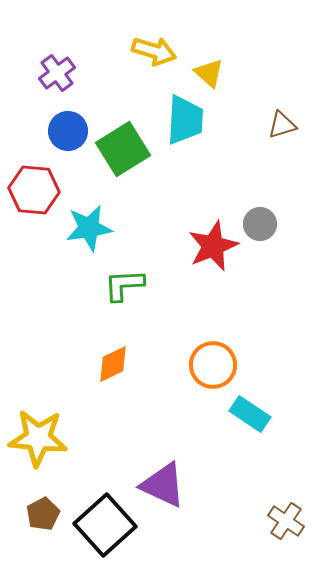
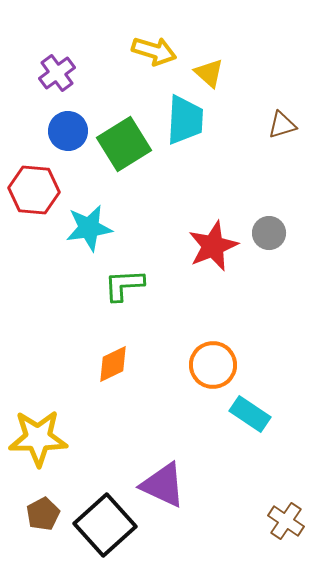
green square: moved 1 px right, 5 px up
gray circle: moved 9 px right, 9 px down
yellow star: rotated 6 degrees counterclockwise
